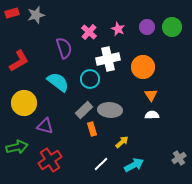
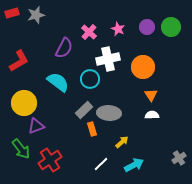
green circle: moved 1 px left
purple semicircle: rotated 45 degrees clockwise
gray ellipse: moved 1 px left, 3 px down
purple triangle: moved 9 px left; rotated 36 degrees counterclockwise
green arrow: moved 4 px right, 2 px down; rotated 65 degrees clockwise
